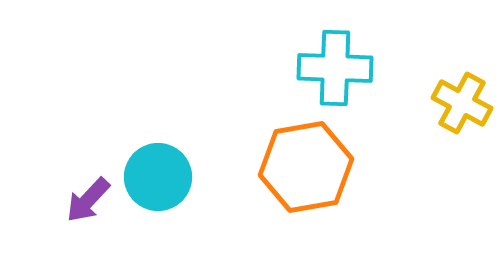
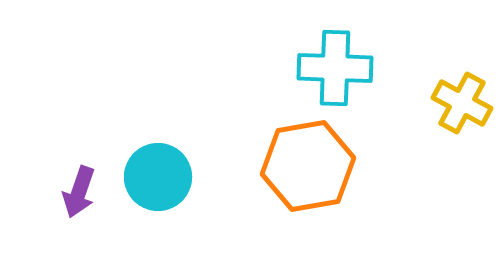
orange hexagon: moved 2 px right, 1 px up
purple arrow: moved 9 px left, 8 px up; rotated 24 degrees counterclockwise
